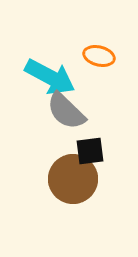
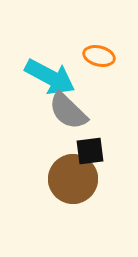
gray semicircle: moved 2 px right
